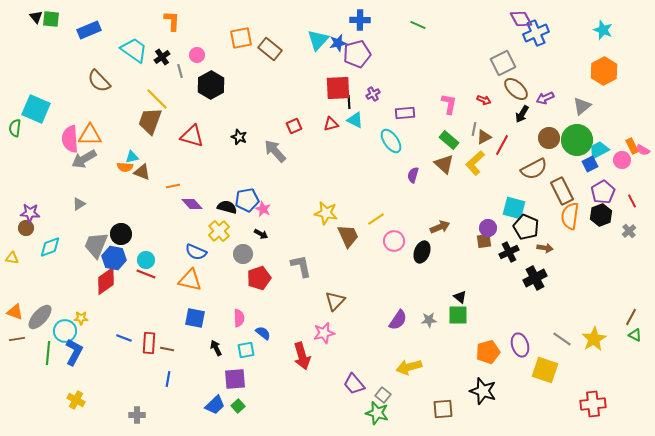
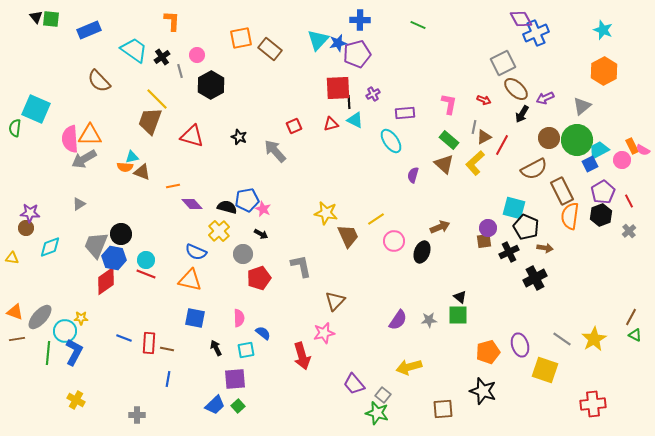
gray line at (474, 129): moved 2 px up
red line at (632, 201): moved 3 px left
